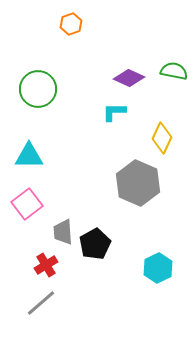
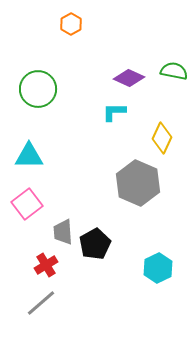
orange hexagon: rotated 10 degrees counterclockwise
